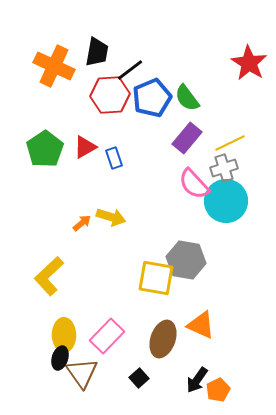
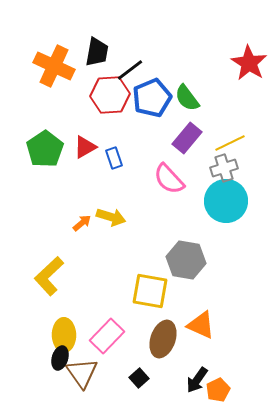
pink semicircle: moved 25 px left, 5 px up
yellow square: moved 6 px left, 13 px down
